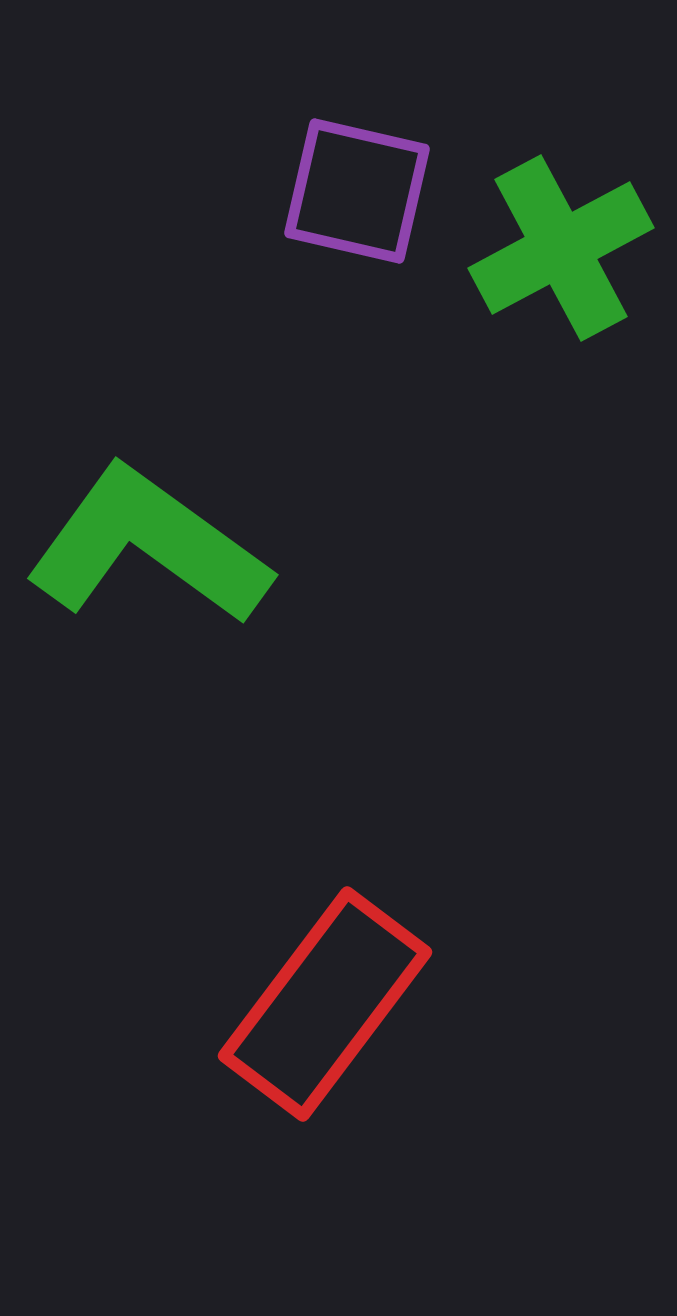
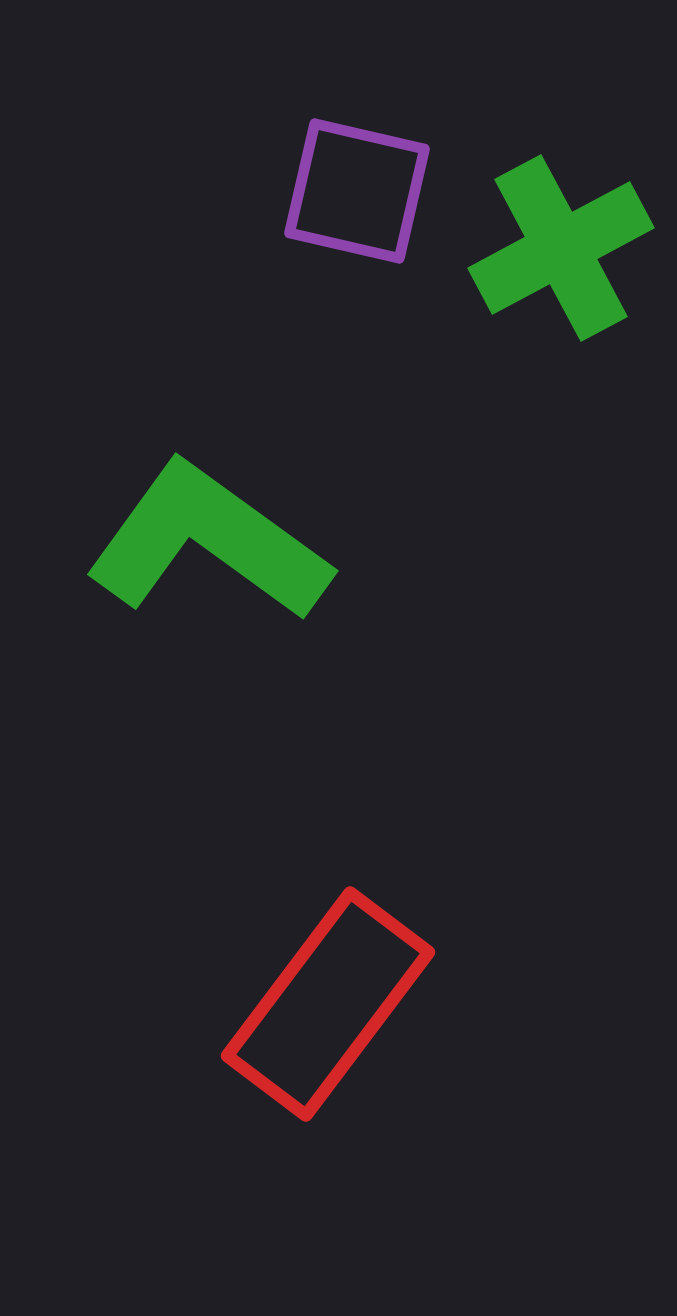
green L-shape: moved 60 px right, 4 px up
red rectangle: moved 3 px right
